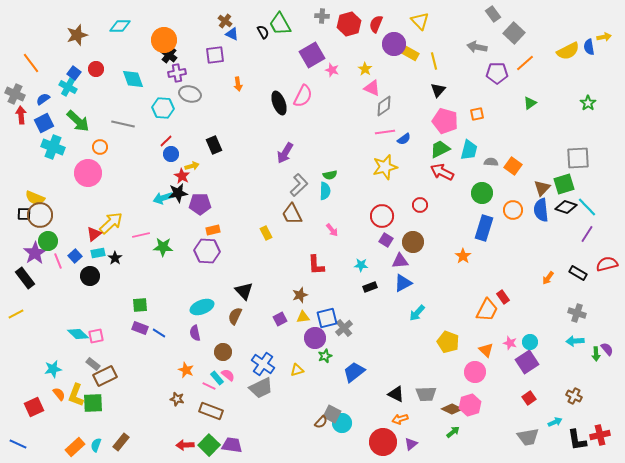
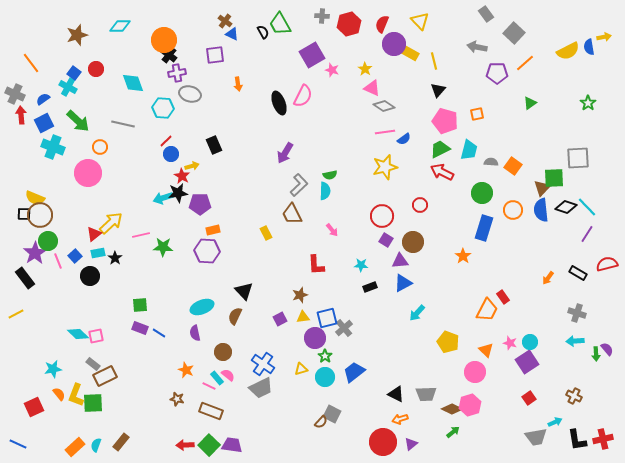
gray rectangle at (493, 14): moved 7 px left
red semicircle at (376, 24): moved 6 px right
cyan diamond at (133, 79): moved 4 px down
gray diamond at (384, 106): rotated 70 degrees clockwise
green square at (564, 184): moved 10 px left, 6 px up; rotated 15 degrees clockwise
green star at (325, 356): rotated 16 degrees counterclockwise
yellow triangle at (297, 370): moved 4 px right, 1 px up
cyan circle at (342, 423): moved 17 px left, 46 px up
red cross at (600, 435): moved 3 px right, 4 px down
gray trapezoid at (528, 437): moved 8 px right
